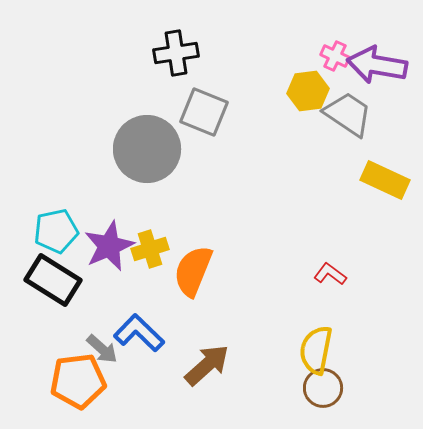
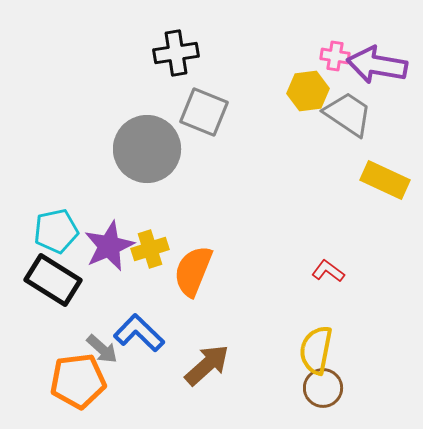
pink cross: rotated 16 degrees counterclockwise
red L-shape: moved 2 px left, 3 px up
